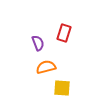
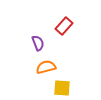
red rectangle: moved 7 px up; rotated 24 degrees clockwise
